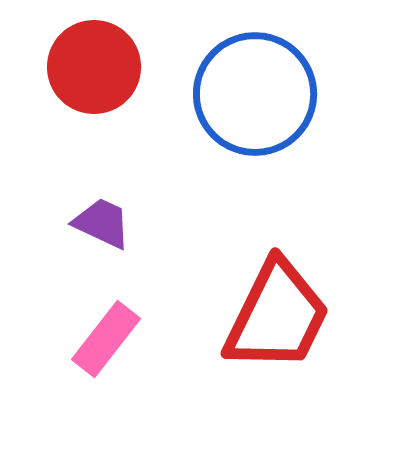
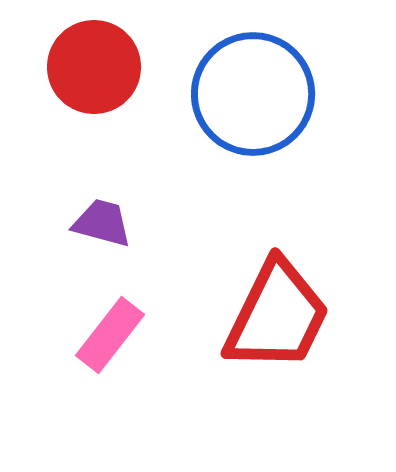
blue circle: moved 2 px left
purple trapezoid: rotated 10 degrees counterclockwise
pink rectangle: moved 4 px right, 4 px up
